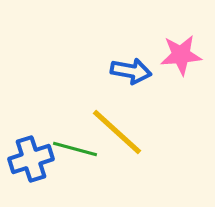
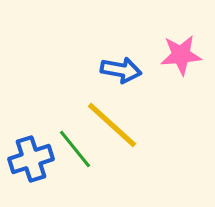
blue arrow: moved 10 px left, 1 px up
yellow line: moved 5 px left, 7 px up
green line: rotated 36 degrees clockwise
